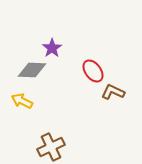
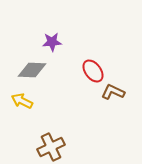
purple star: moved 6 px up; rotated 30 degrees clockwise
